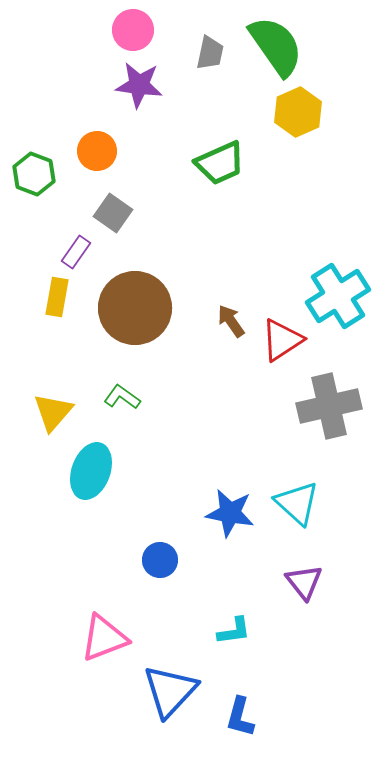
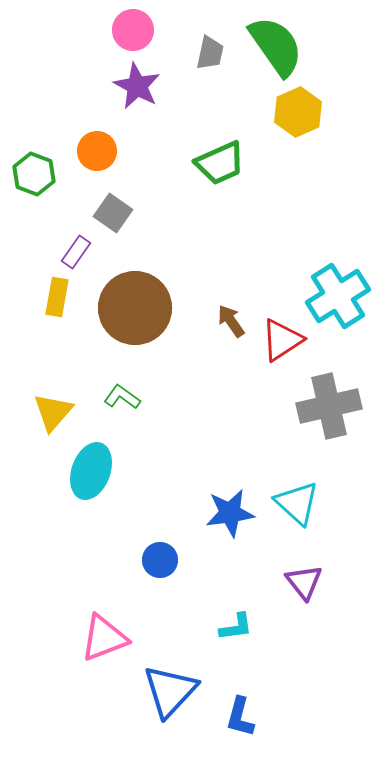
purple star: moved 2 px left, 1 px down; rotated 21 degrees clockwise
blue star: rotated 18 degrees counterclockwise
cyan L-shape: moved 2 px right, 4 px up
